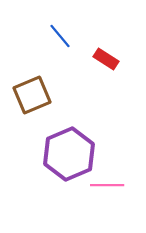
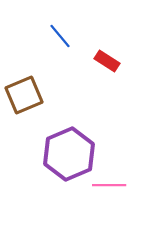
red rectangle: moved 1 px right, 2 px down
brown square: moved 8 px left
pink line: moved 2 px right
